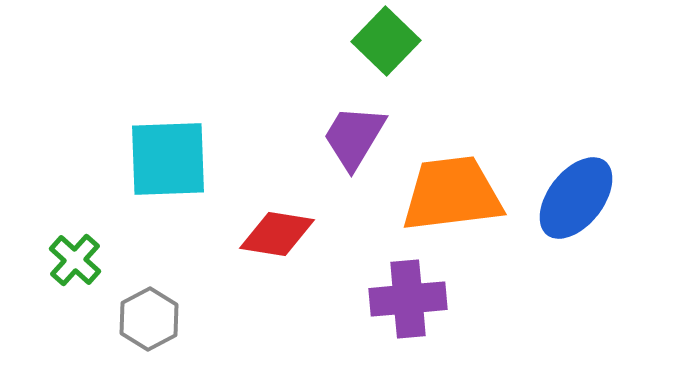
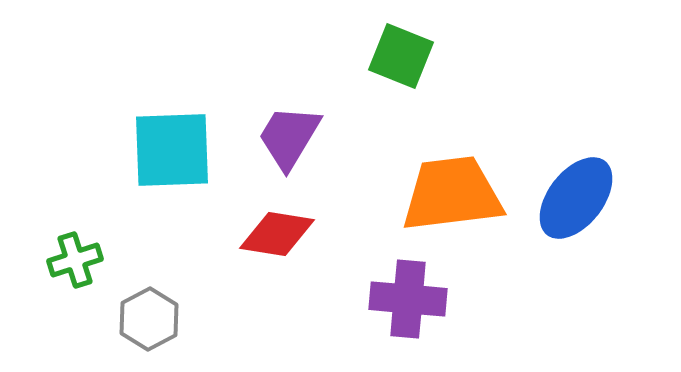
green square: moved 15 px right, 15 px down; rotated 22 degrees counterclockwise
purple trapezoid: moved 65 px left
cyan square: moved 4 px right, 9 px up
green cross: rotated 30 degrees clockwise
purple cross: rotated 10 degrees clockwise
